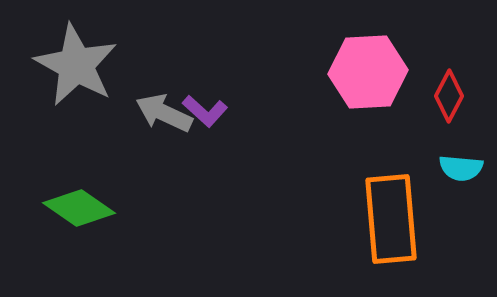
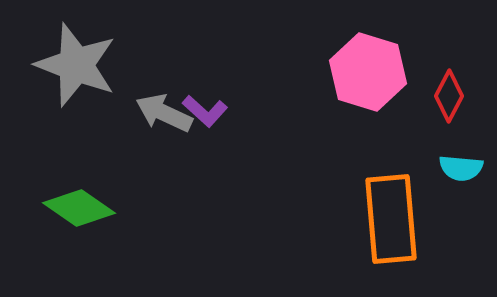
gray star: rotated 8 degrees counterclockwise
pink hexagon: rotated 20 degrees clockwise
